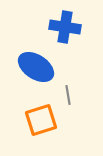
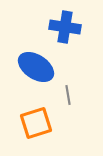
orange square: moved 5 px left, 3 px down
